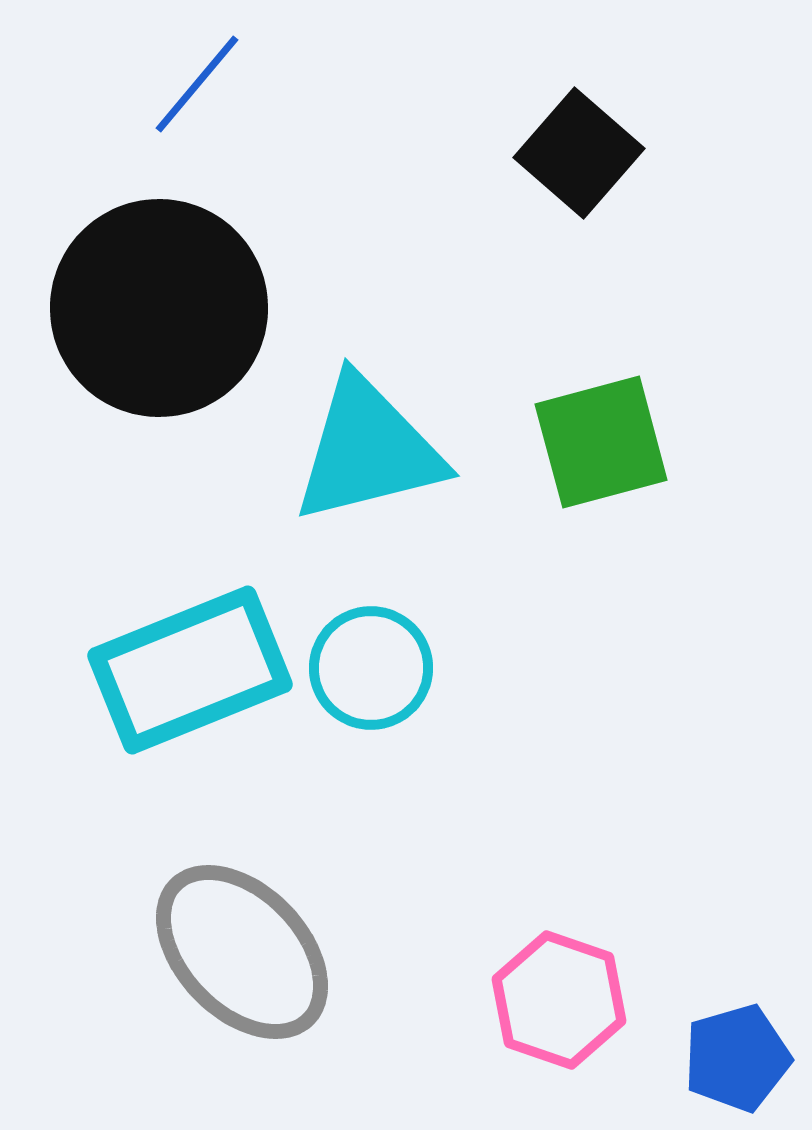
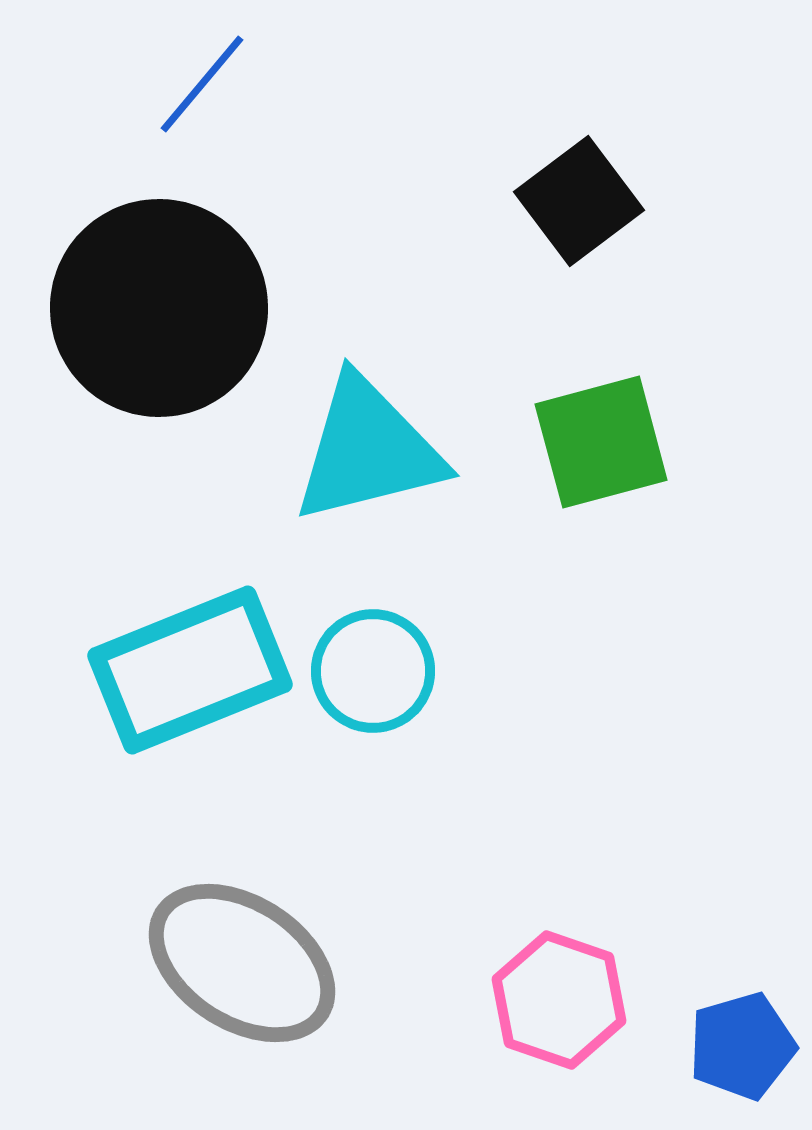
blue line: moved 5 px right
black square: moved 48 px down; rotated 12 degrees clockwise
cyan circle: moved 2 px right, 3 px down
gray ellipse: moved 11 px down; rotated 13 degrees counterclockwise
blue pentagon: moved 5 px right, 12 px up
